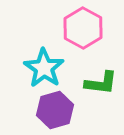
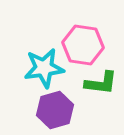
pink hexagon: moved 17 px down; rotated 21 degrees counterclockwise
cyan star: rotated 30 degrees clockwise
